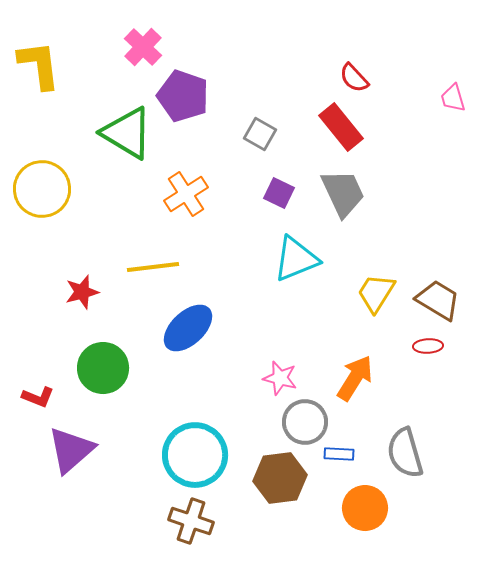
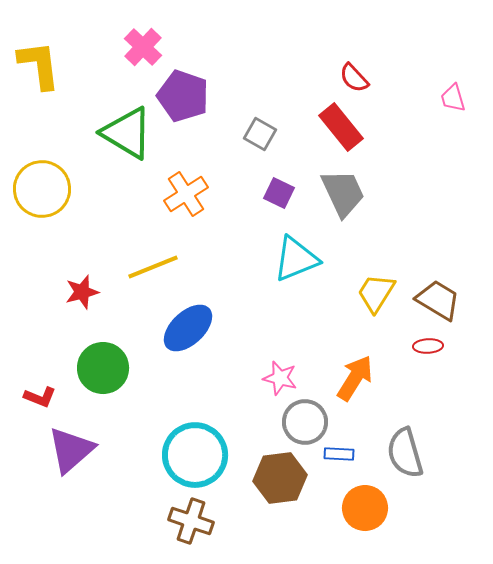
yellow line: rotated 15 degrees counterclockwise
red L-shape: moved 2 px right
